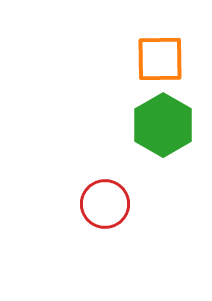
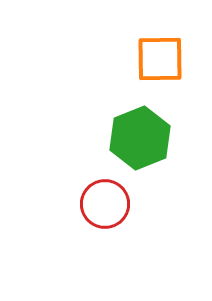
green hexagon: moved 23 px left, 13 px down; rotated 8 degrees clockwise
